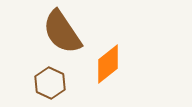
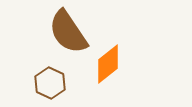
brown semicircle: moved 6 px right
